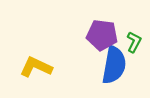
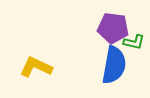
purple pentagon: moved 11 px right, 7 px up
green L-shape: rotated 75 degrees clockwise
